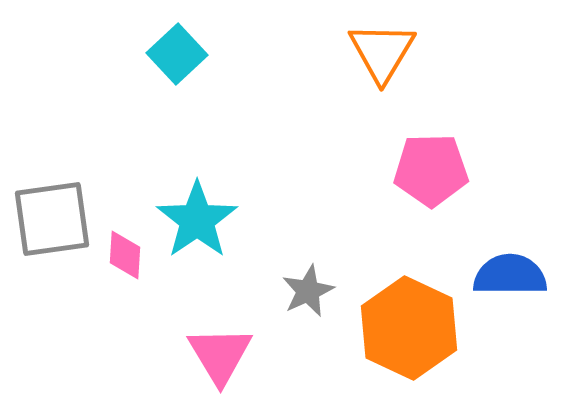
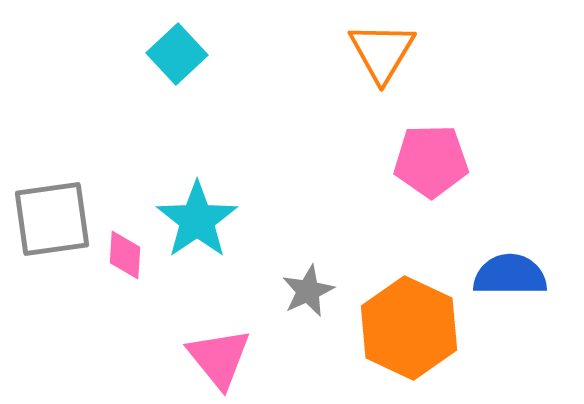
pink pentagon: moved 9 px up
pink triangle: moved 1 px left, 3 px down; rotated 8 degrees counterclockwise
